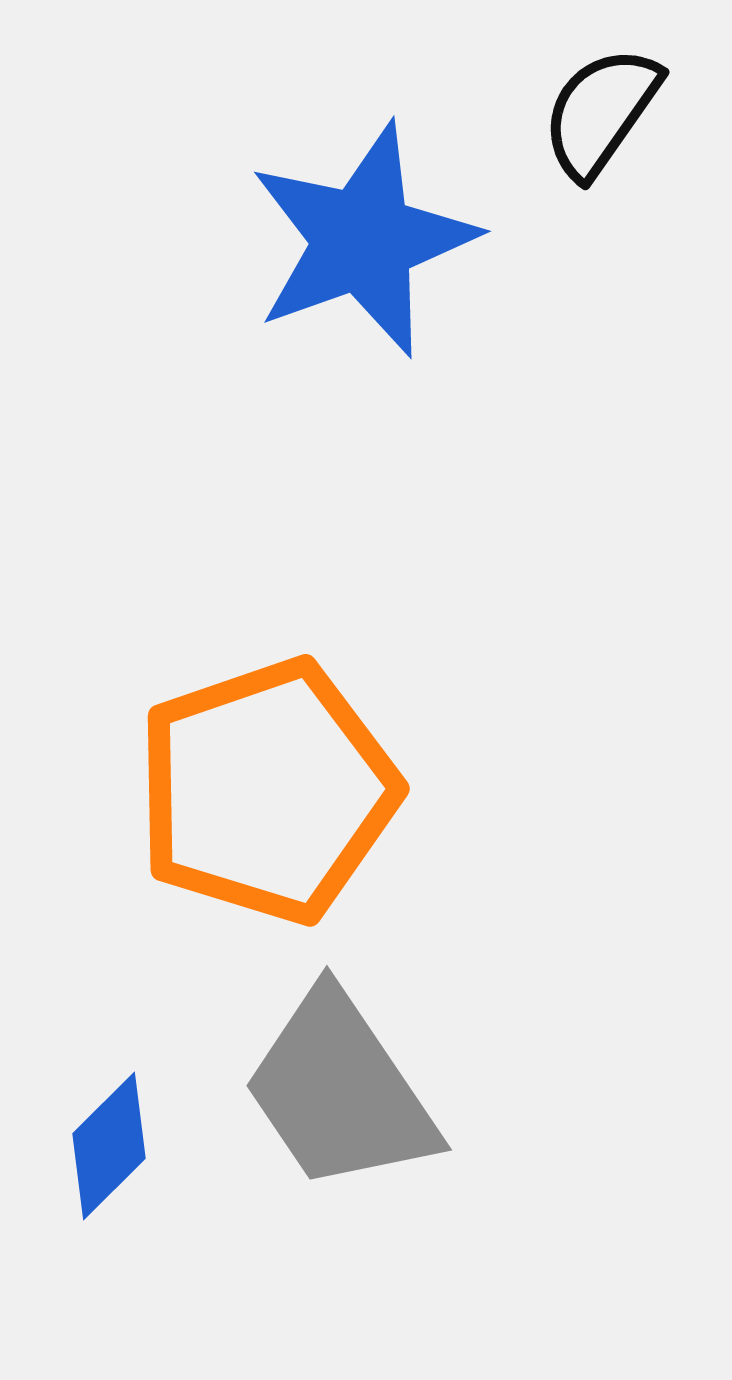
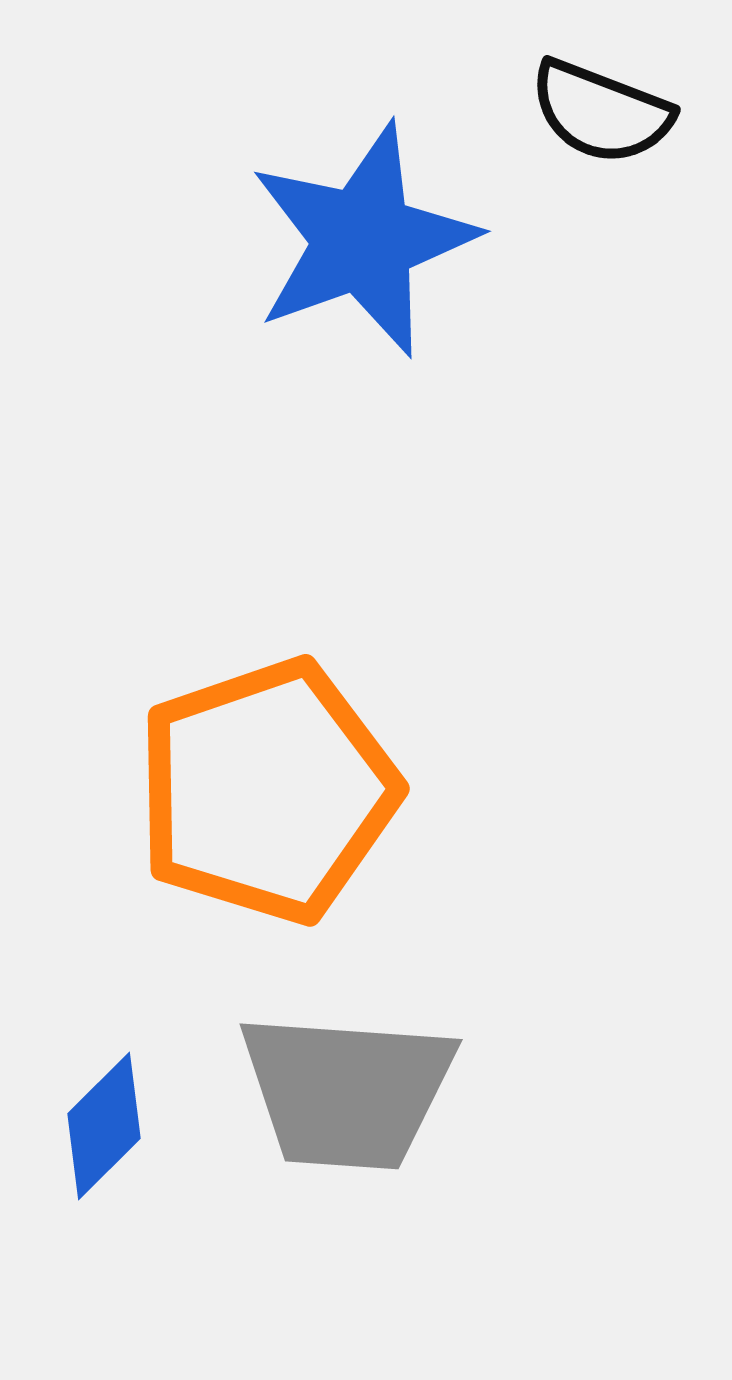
black semicircle: rotated 104 degrees counterclockwise
gray trapezoid: moved 7 px right; rotated 52 degrees counterclockwise
blue diamond: moved 5 px left, 20 px up
